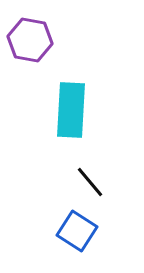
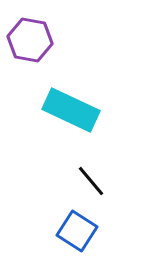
cyan rectangle: rotated 68 degrees counterclockwise
black line: moved 1 px right, 1 px up
